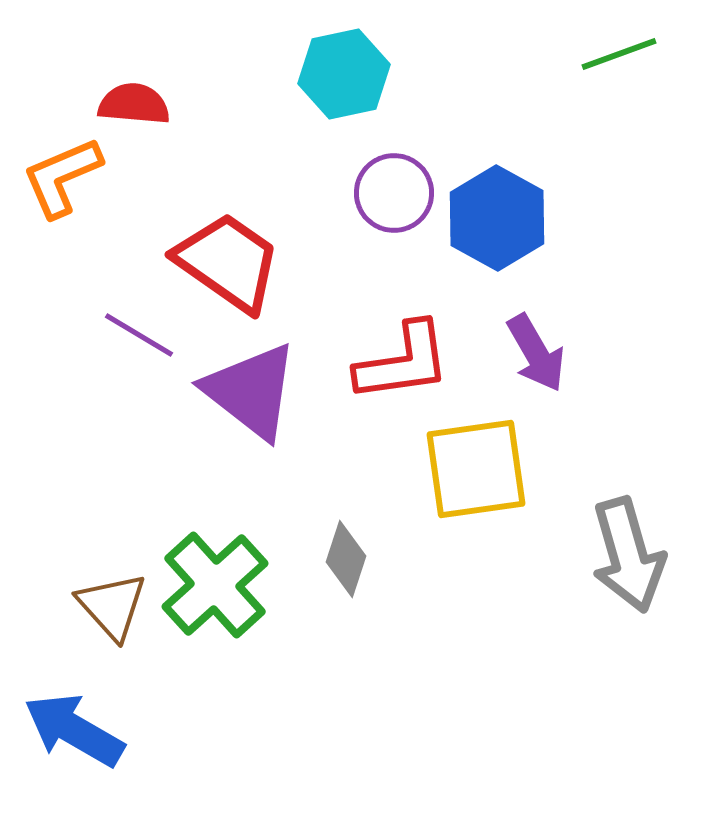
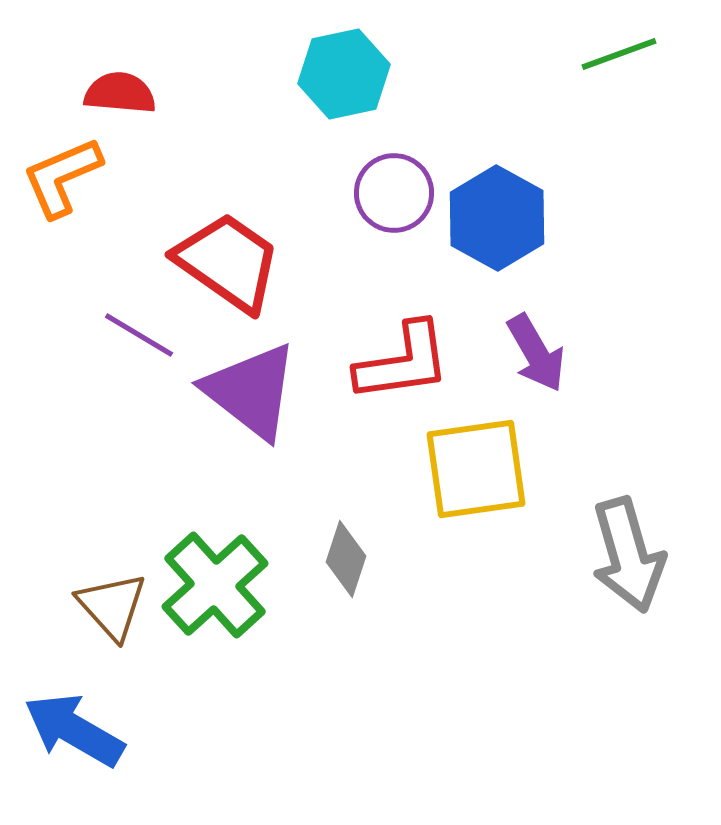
red semicircle: moved 14 px left, 11 px up
